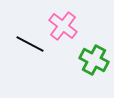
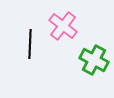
black line: rotated 64 degrees clockwise
